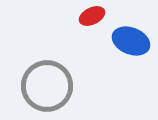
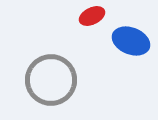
gray circle: moved 4 px right, 6 px up
